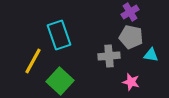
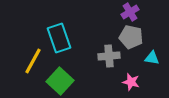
cyan rectangle: moved 3 px down
cyan triangle: moved 1 px right, 3 px down
